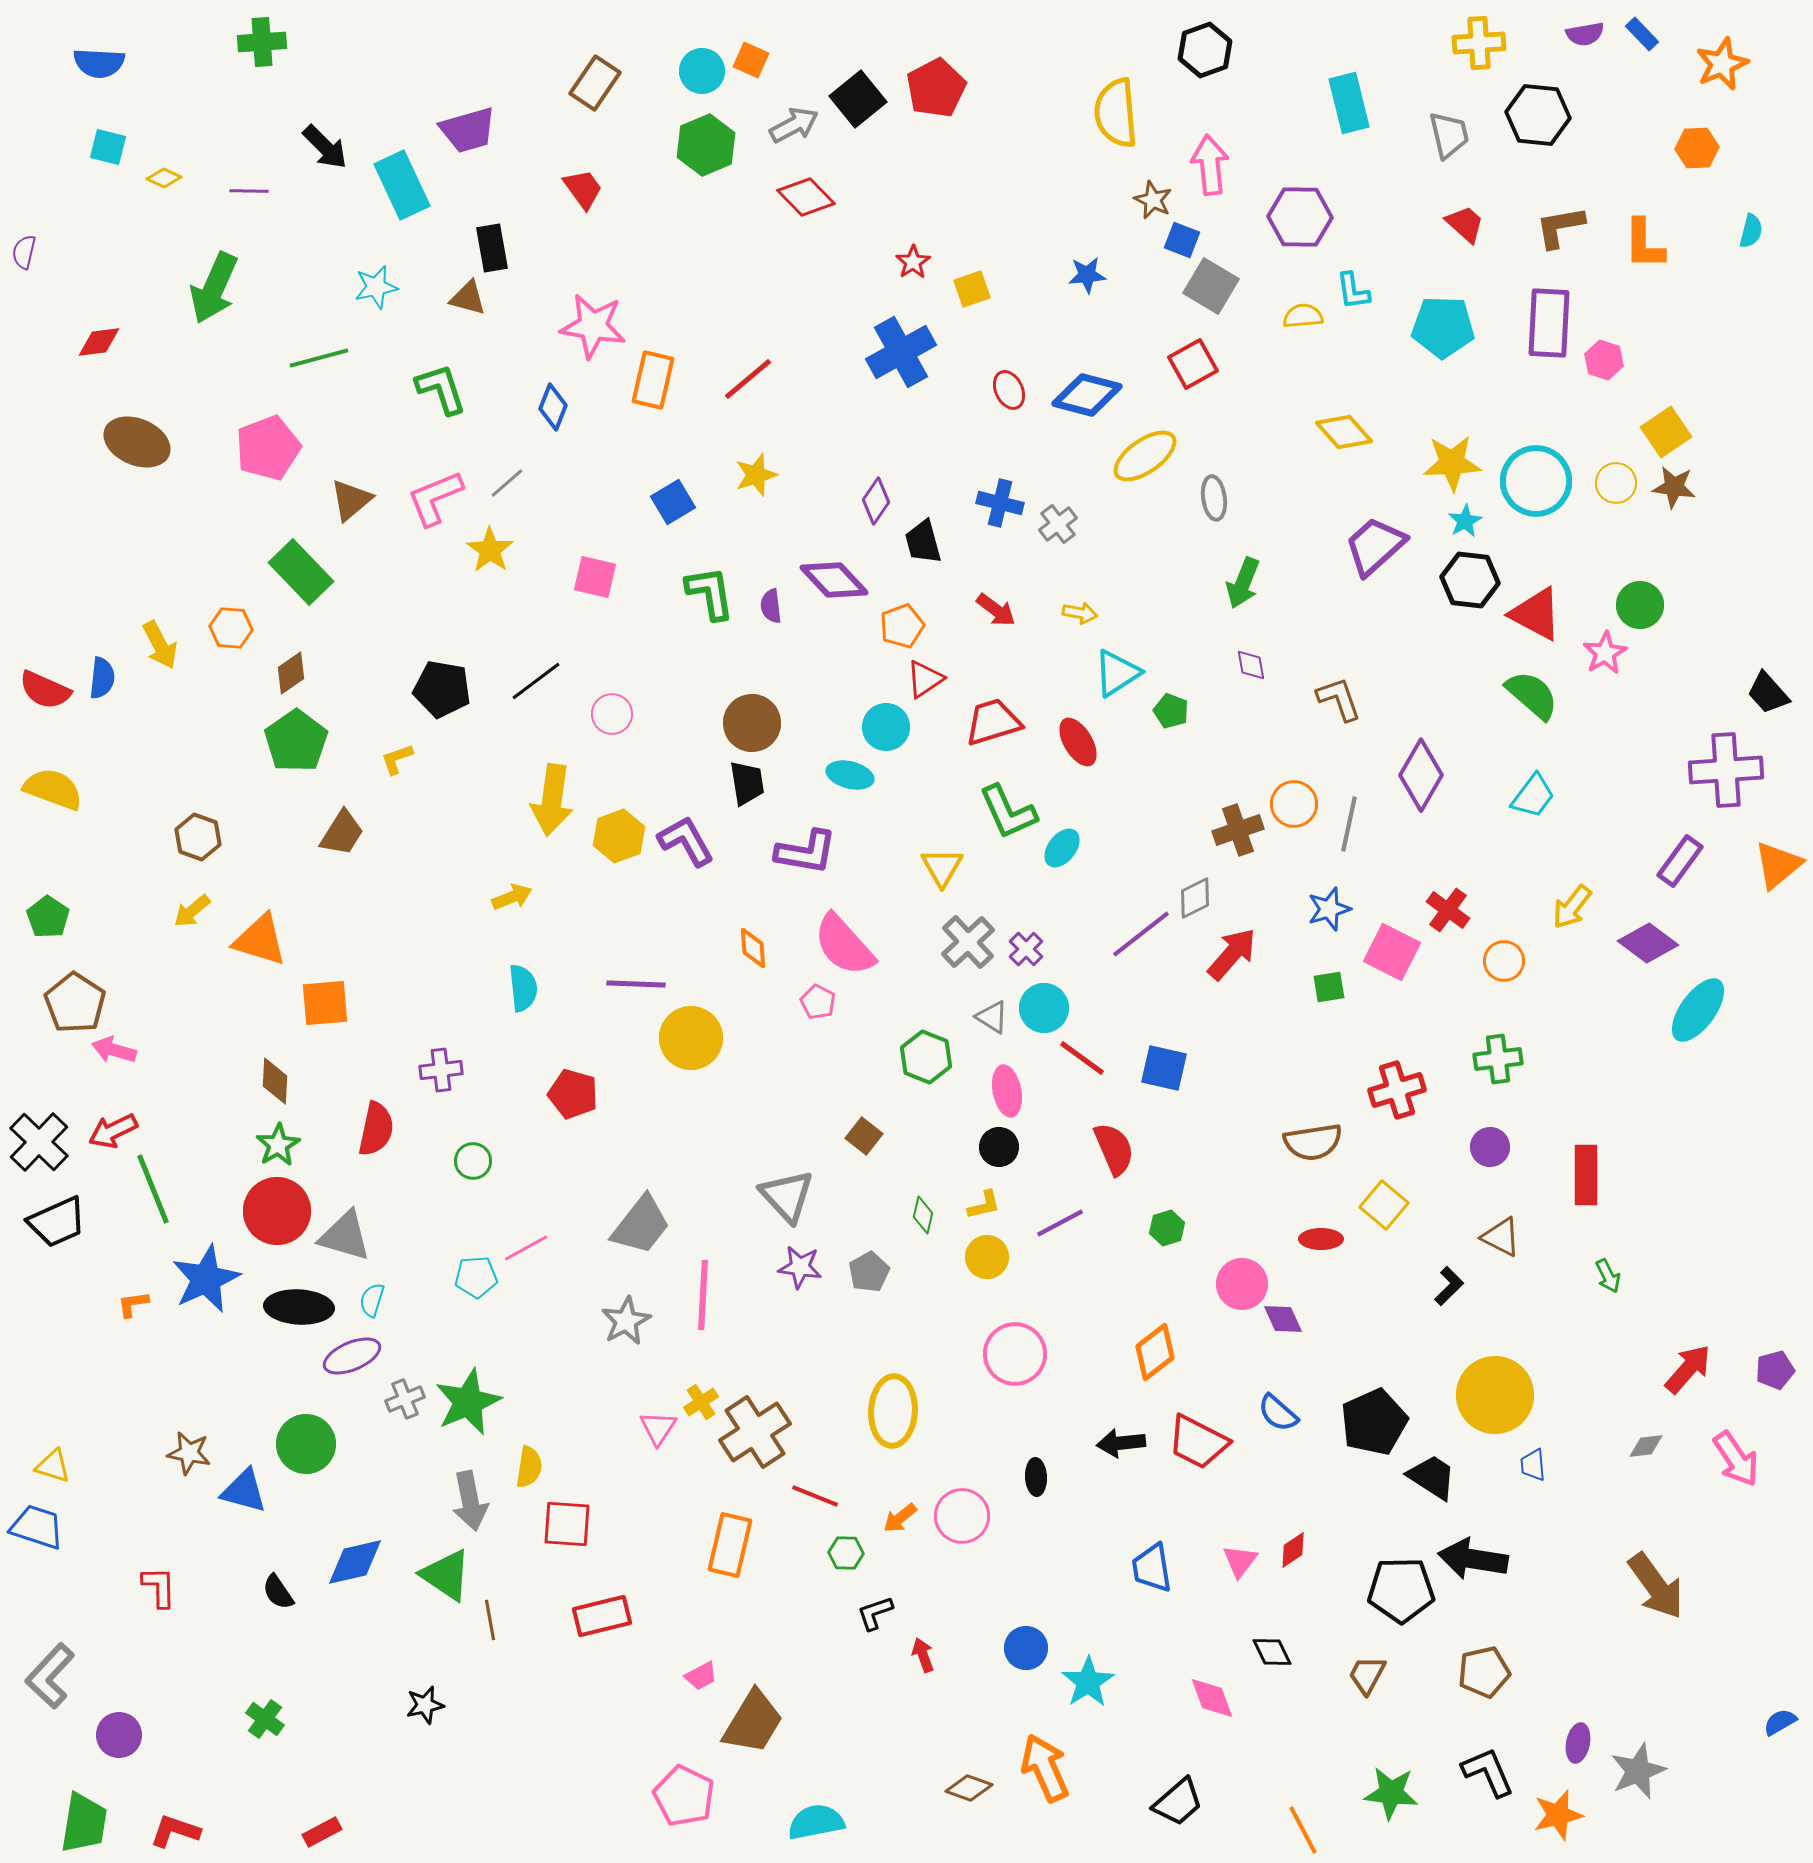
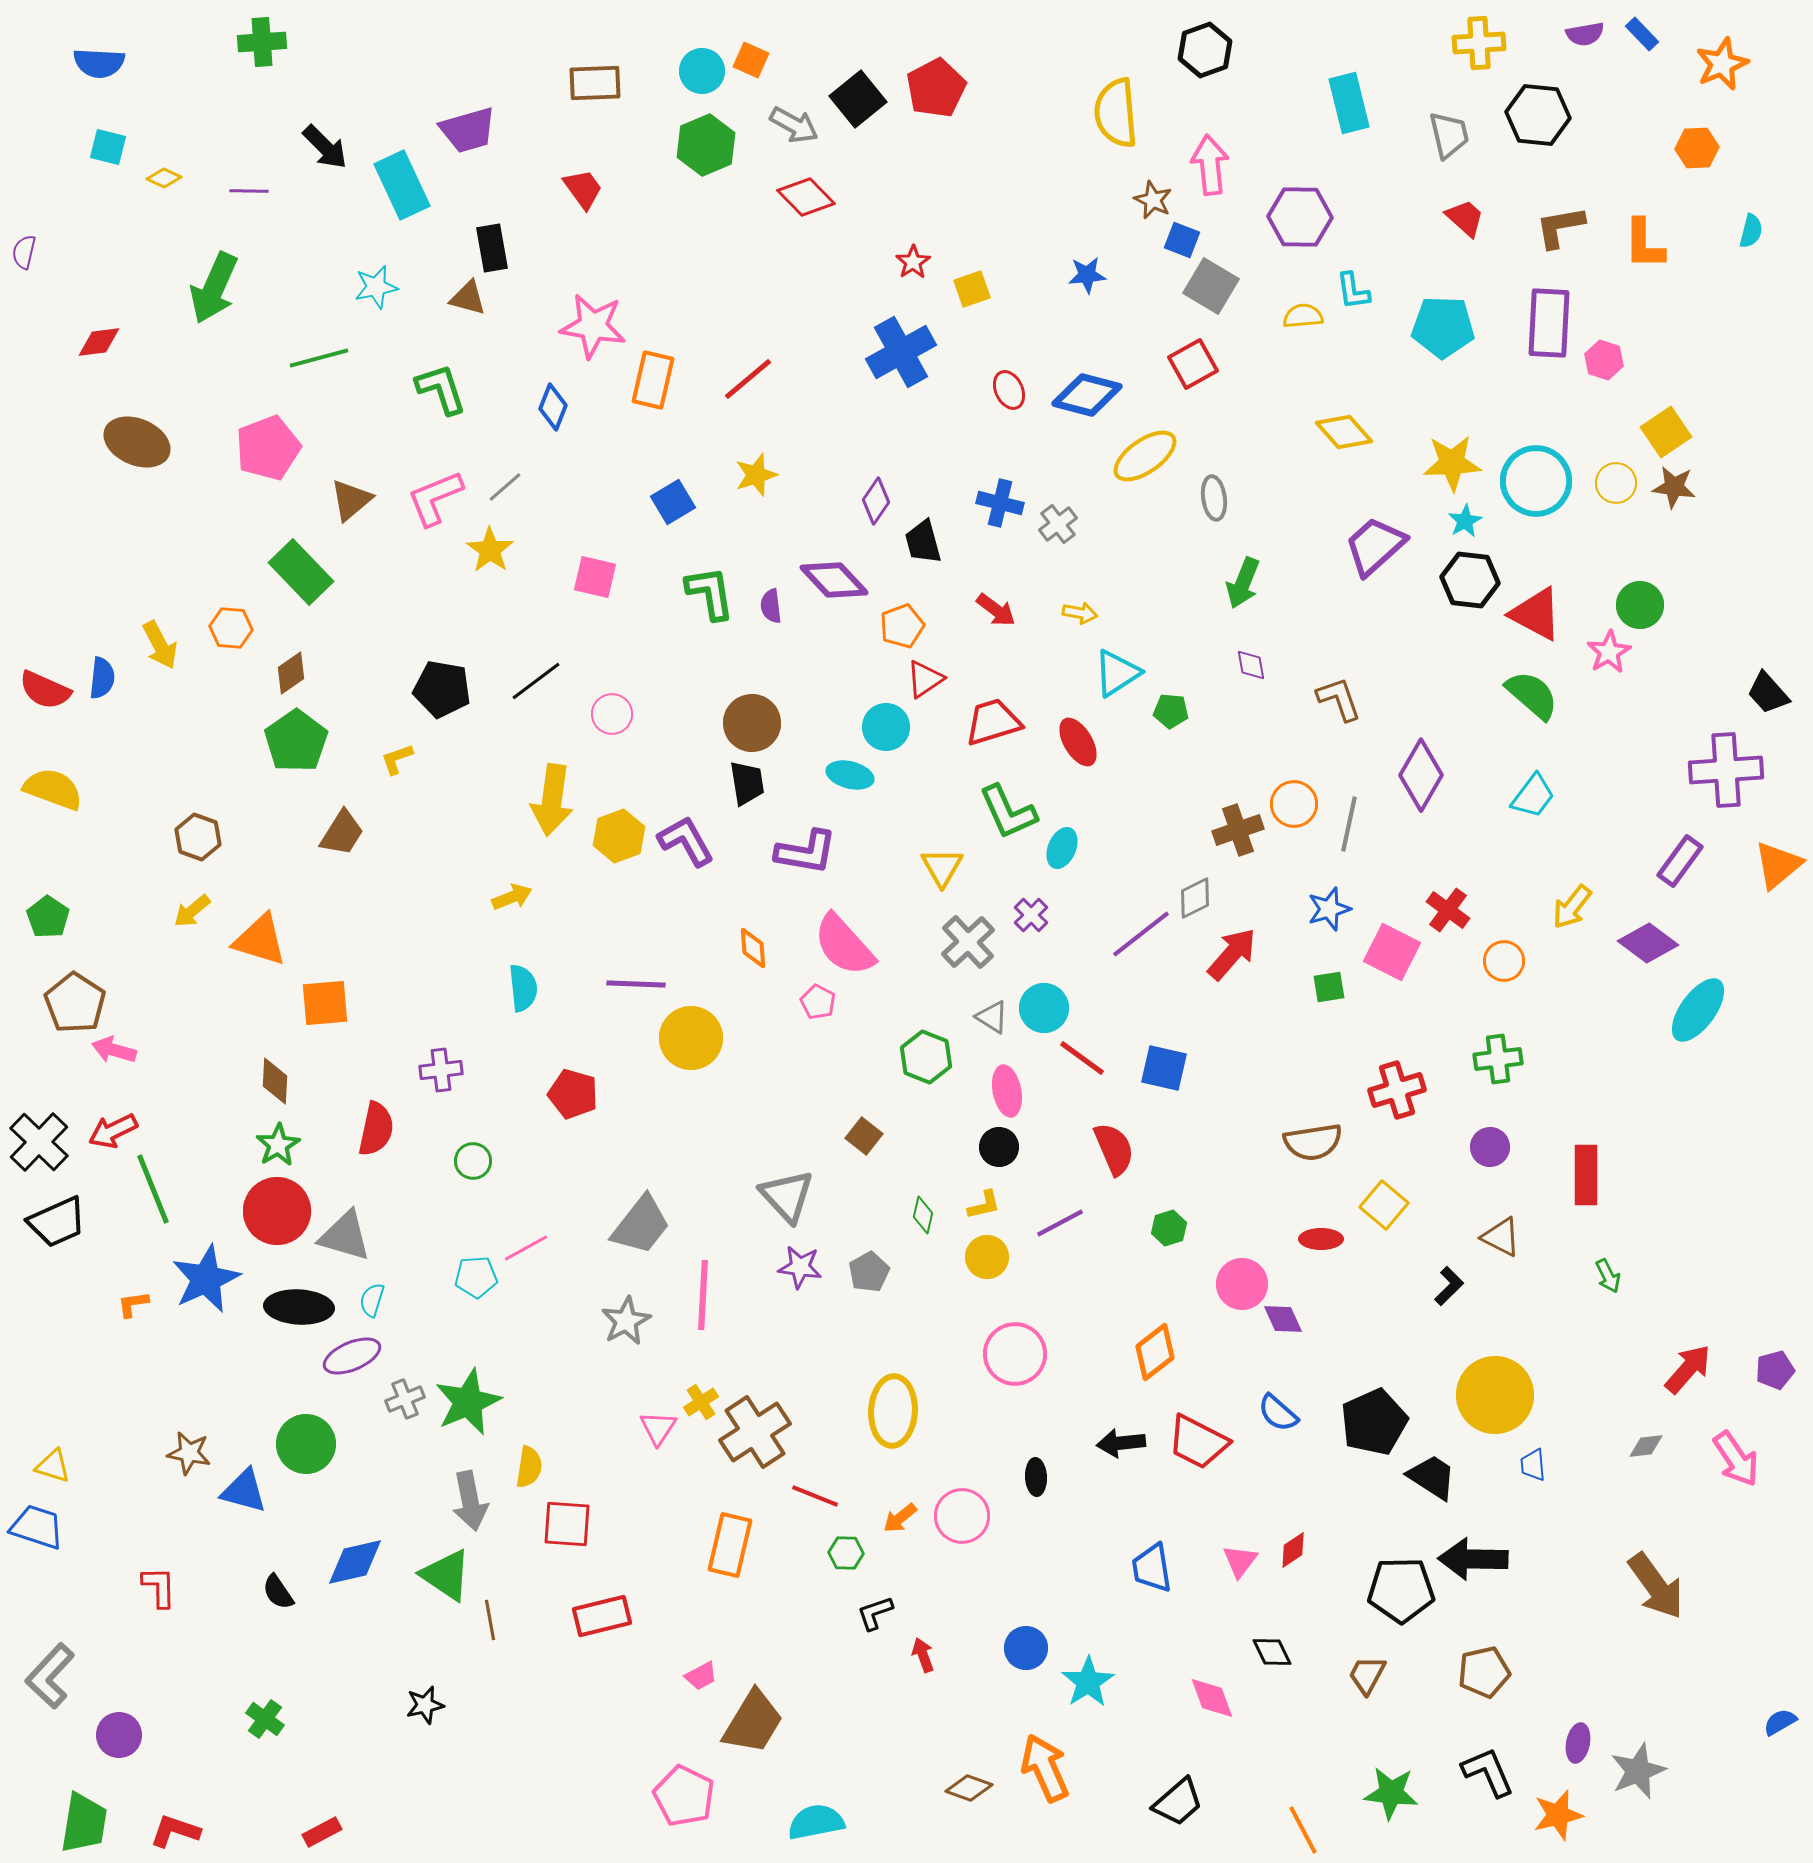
brown rectangle at (595, 83): rotated 54 degrees clockwise
gray arrow at (794, 125): rotated 57 degrees clockwise
red trapezoid at (1465, 224): moved 6 px up
gray line at (507, 483): moved 2 px left, 4 px down
pink star at (1605, 653): moved 4 px right, 1 px up
green pentagon at (1171, 711): rotated 16 degrees counterclockwise
cyan ellipse at (1062, 848): rotated 15 degrees counterclockwise
purple cross at (1026, 949): moved 5 px right, 34 px up
green hexagon at (1167, 1228): moved 2 px right
black arrow at (1473, 1559): rotated 8 degrees counterclockwise
